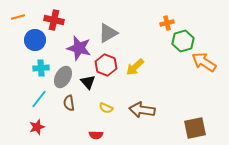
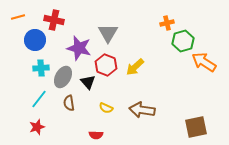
gray triangle: rotated 30 degrees counterclockwise
brown square: moved 1 px right, 1 px up
